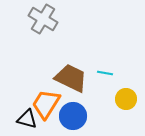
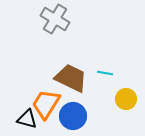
gray cross: moved 12 px right
